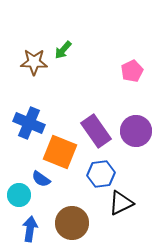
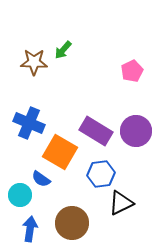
purple rectangle: rotated 24 degrees counterclockwise
orange square: rotated 8 degrees clockwise
cyan circle: moved 1 px right
